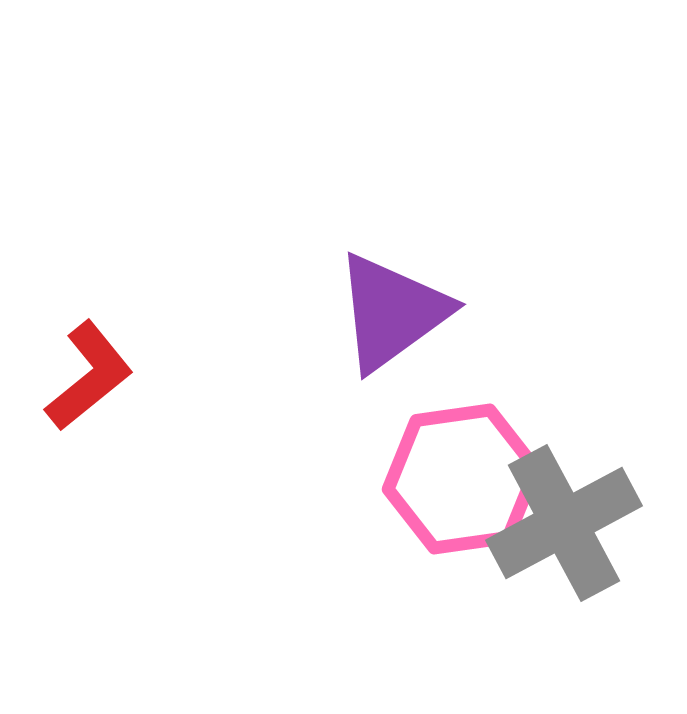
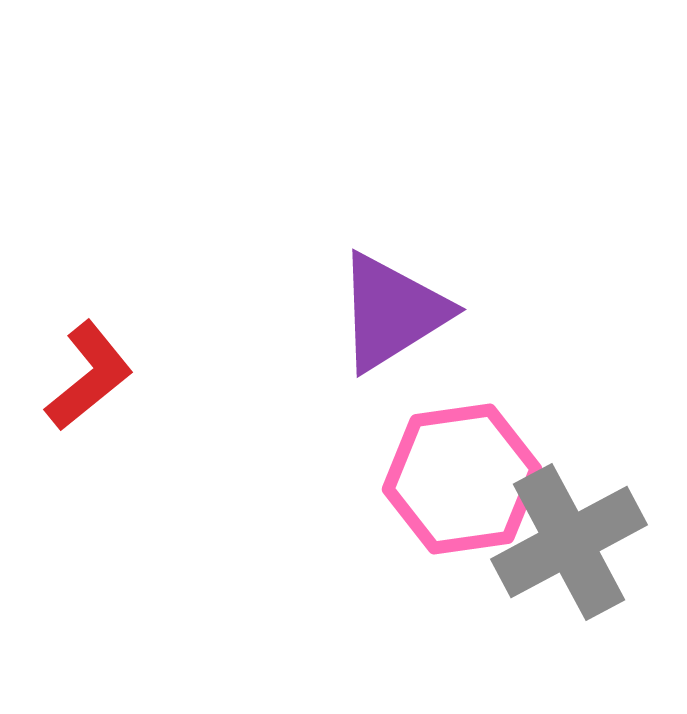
purple triangle: rotated 4 degrees clockwise
gray cross: moved 5 px right, 19 px down
